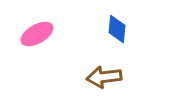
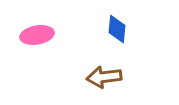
pink ellipse: moved 1 px down; rotated 20 degrees clockwise
